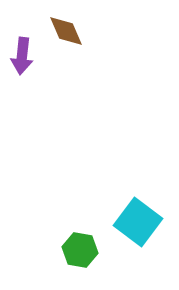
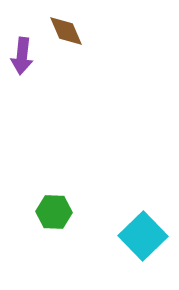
cyan square: moved 5 px right, 14 px down; rotated 9 degrees clockwise
green hexagon: moved 26 px left, 38 px up; rotated 8 degrees counterclockwise
